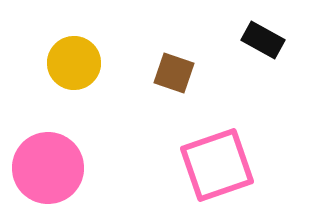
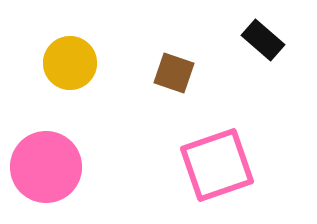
black rectangle: rotated 12 degrees clockwise
yellow circle: moved 4 px left
pink circle: moved 2 px left, 1 px up
